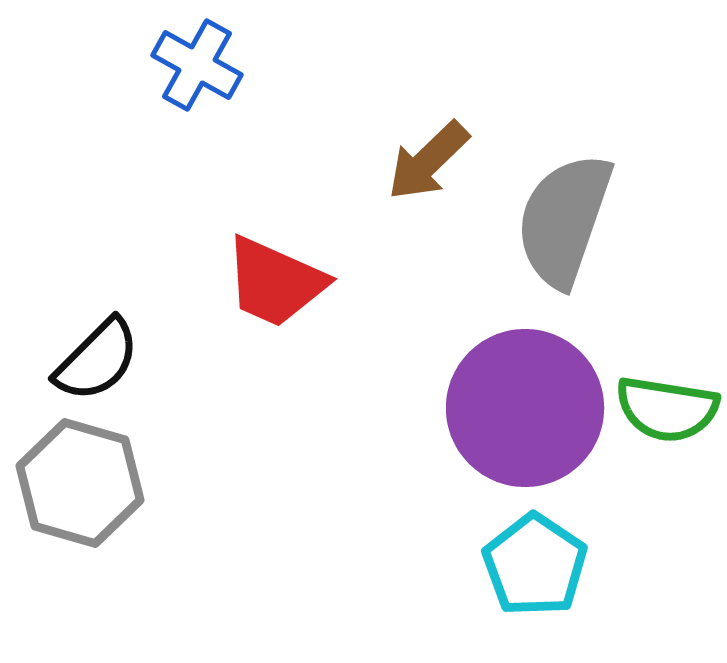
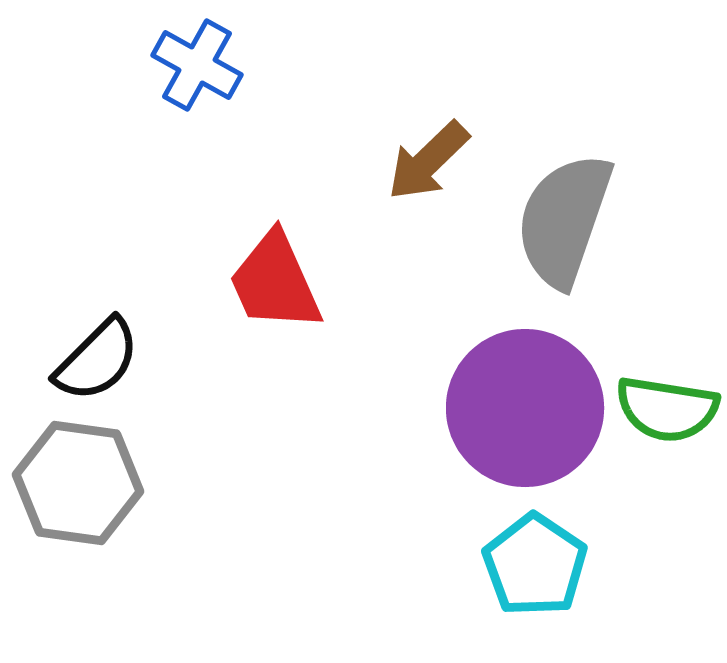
red trapezoid: rotated 42 degrees clockwise
gray hexagon: moved 2 px left; rotated 8 degrees counterclockwise
